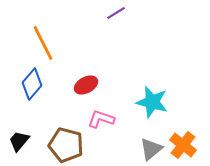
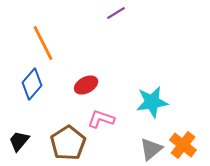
cyan star: rotated 24 degrees counterclockwise
brown pentagon: moved 2 px right, 2 px up; rotated 24 degrees clockwise
